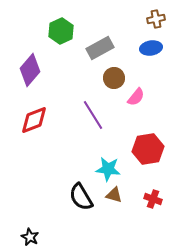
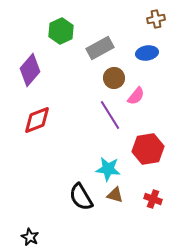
blue ellipse: moved 4 px left, 5 px down
pink semicircle: moved 1 px up
purple line: moved 17 px right
red diamond: moved 3 px right
brown triangle: moved 1 px right
